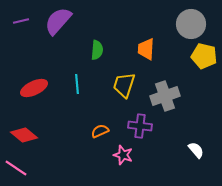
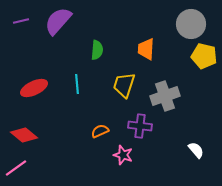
pink line: rotated 70 degrees counterclockwise
